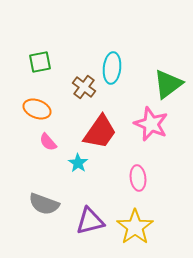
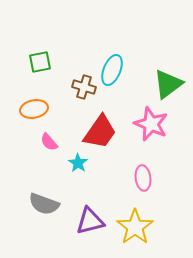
cyan ellipse: moved 2 px down; rotated 16 degrees clockwise
brown cross: rotated 20 degrees counterclockwise
orange ellipse: moved 3 px left; rotated 32 degrees counterclockwise
pink semicircle: moved 1 px right
pink ellipse: moved 5 px right
